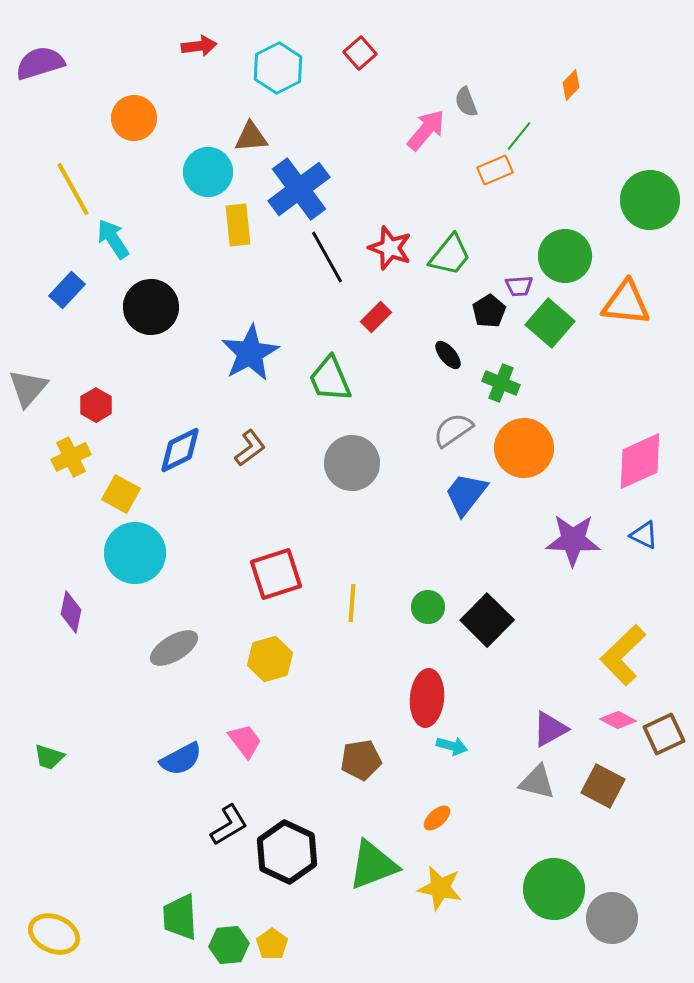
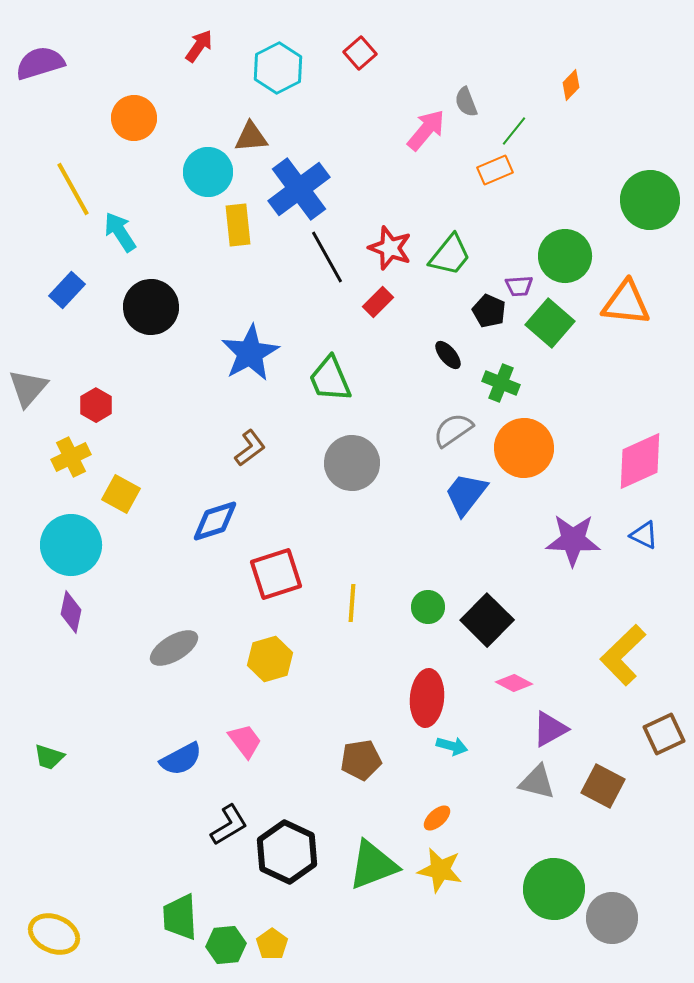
red arrow at (199, 46): rotated 48 degrees counterclockwise
green line at (519, 136): moved 5 px left, 5 px up
cyan arrow at (113, 239): moved 7 px right, 7 px up
black pentagon at (489, 311): rotated 16 degrees counterclockwise
red rectangle at (376, 317): moved 2 px right, 15 px up
blue diamond at (180, 450): moved 35 px right, 71 px down; rotated 9 degrees clockwise
cyan circle at (135, 553): moved 64 px left, 8 px up
pink diamond at (618, 720): moved 104 px left, 37 px up
yellow star at (440, 888): moved 18 px up
green hexagon at (229, 945): moved 3 px left
